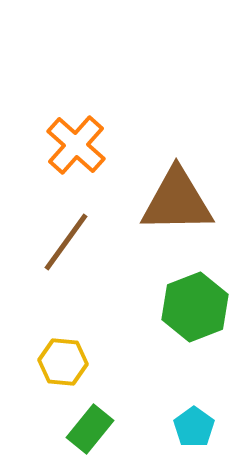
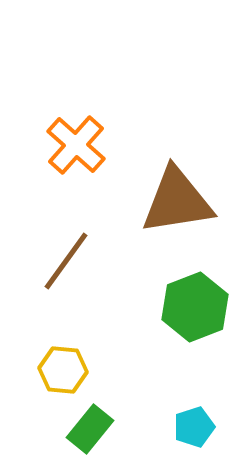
brown triangle: rotated 8 degrees counterclockwise
brown line: moved 19 px down
yellow hexagon: moved 8 px down
cyan pentagon: rotated 18 degrees clockwise
